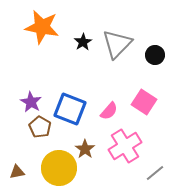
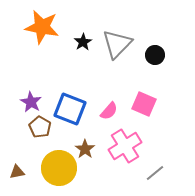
pink square: moved 2 px down; rotated 10 degrees counterclockwise
